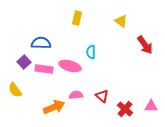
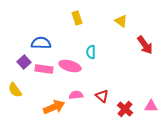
yellow rectangle: rotated 32 degrees counterclockwise
